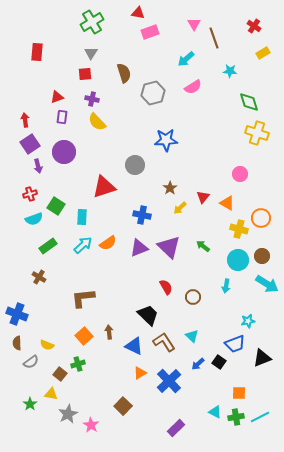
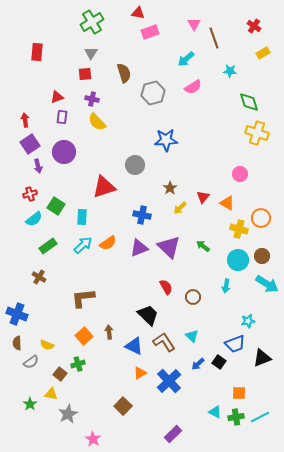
cyan semicircle at (34, 219): rotated 18 degrees counterclockwise
pink star at (91, 425): moved 2 px right, 14 px down
purple rectangle at (176, 428): moved 3 px left, 6 px down
